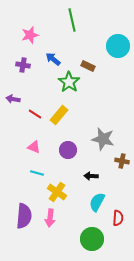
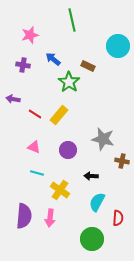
yellow cross: moved 3 px right, 2 px up
